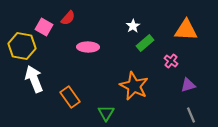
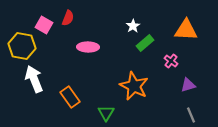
red semicircle: rotated 21 degrees counterclockwise
pink square: moved 2 px up
